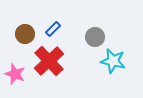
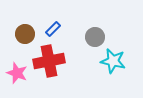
red cross: rotated 32 degrees clockwise
pink star: moved 2 px right, 1 px up
